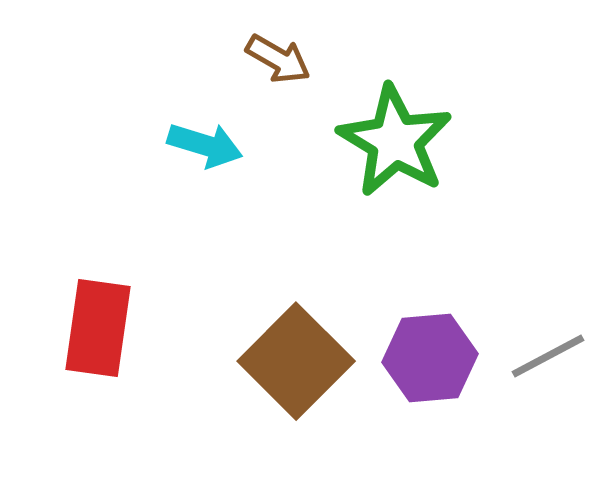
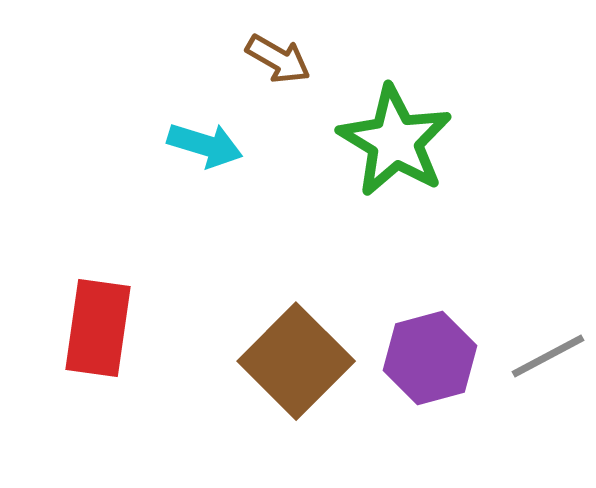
purple hexagon: rotated 10 degrees counterclockwise
